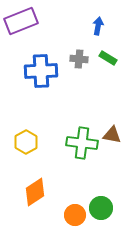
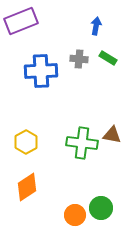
blue arrow: moved 2 px left
orange diamond: moved 8 px left, 5 px up
